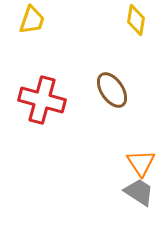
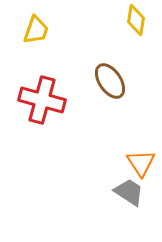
yellow trapezoid: moved 4 px right, 10 px down
brown ellipse: moved 2 px left, 9 px up
gray trapezoid: moved 10 px left
